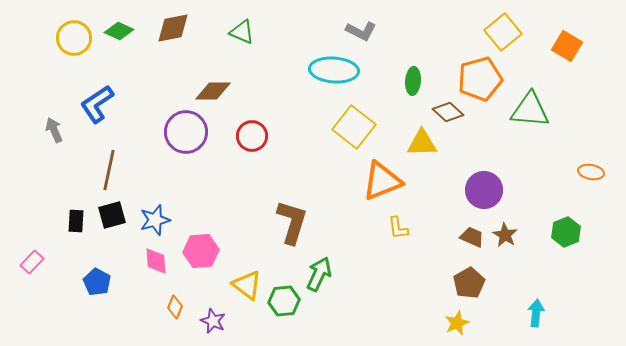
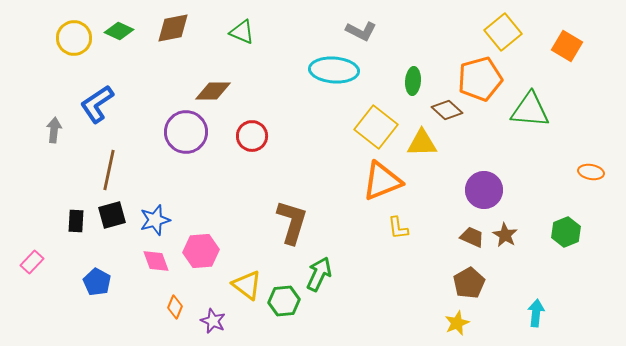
brown diamond at (448, 112): moved 1 px left, 2 px up
yellow square at (354, 127): moved 22 px right
gray arrow at (54, 130): rotated 30 degrees clockwise
pink diamond at (156, 261): rotated 16 degrees counterclockwise
